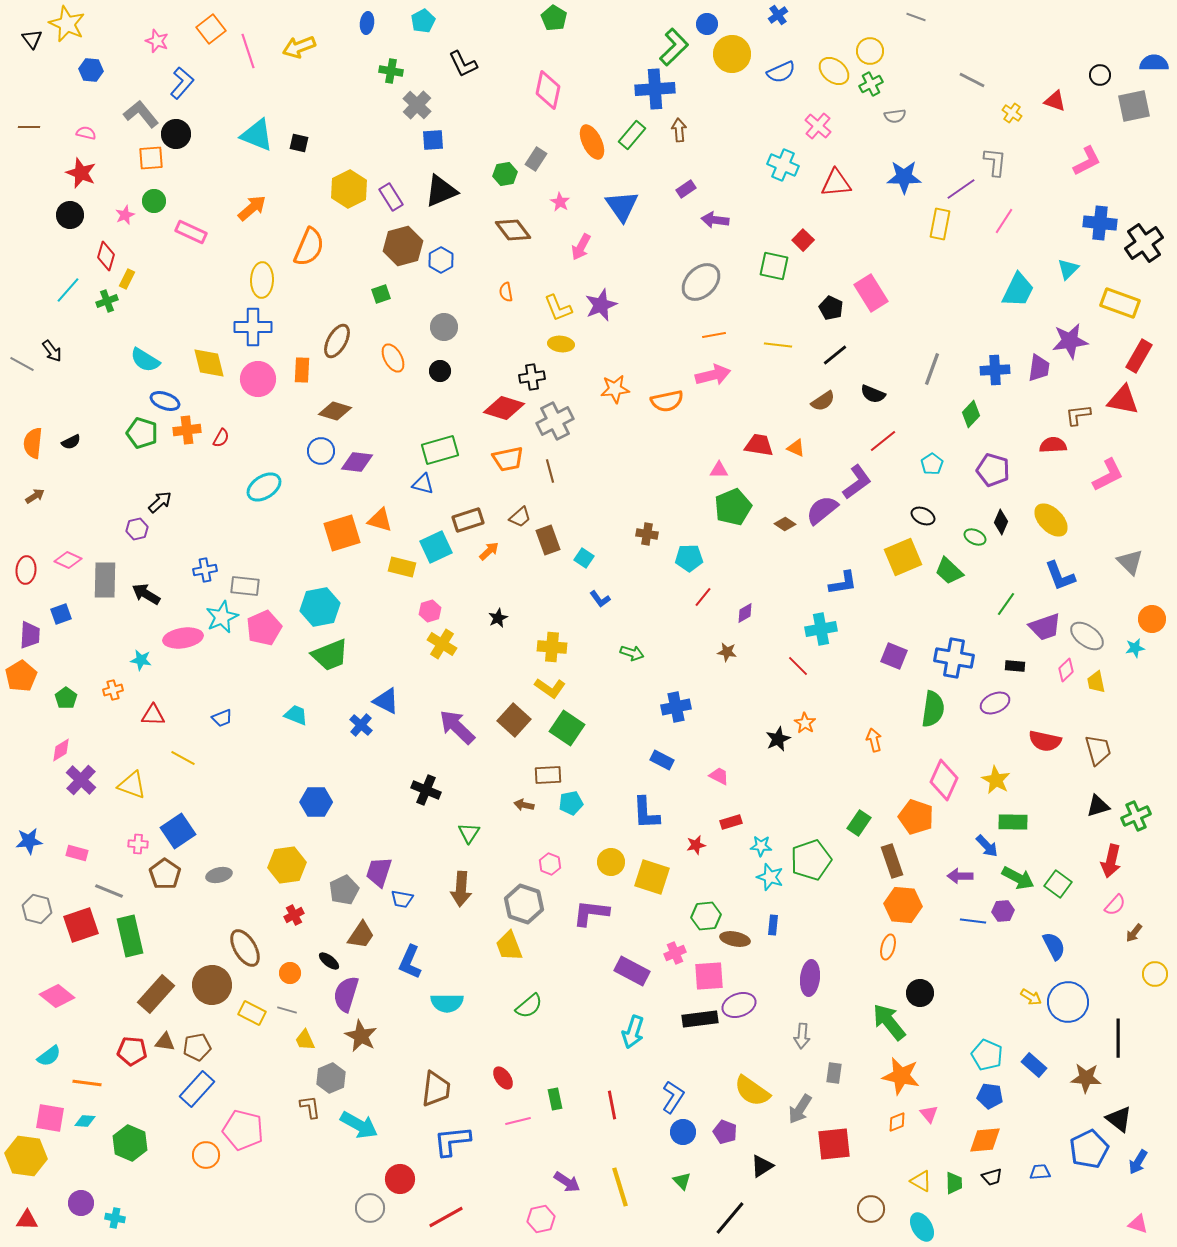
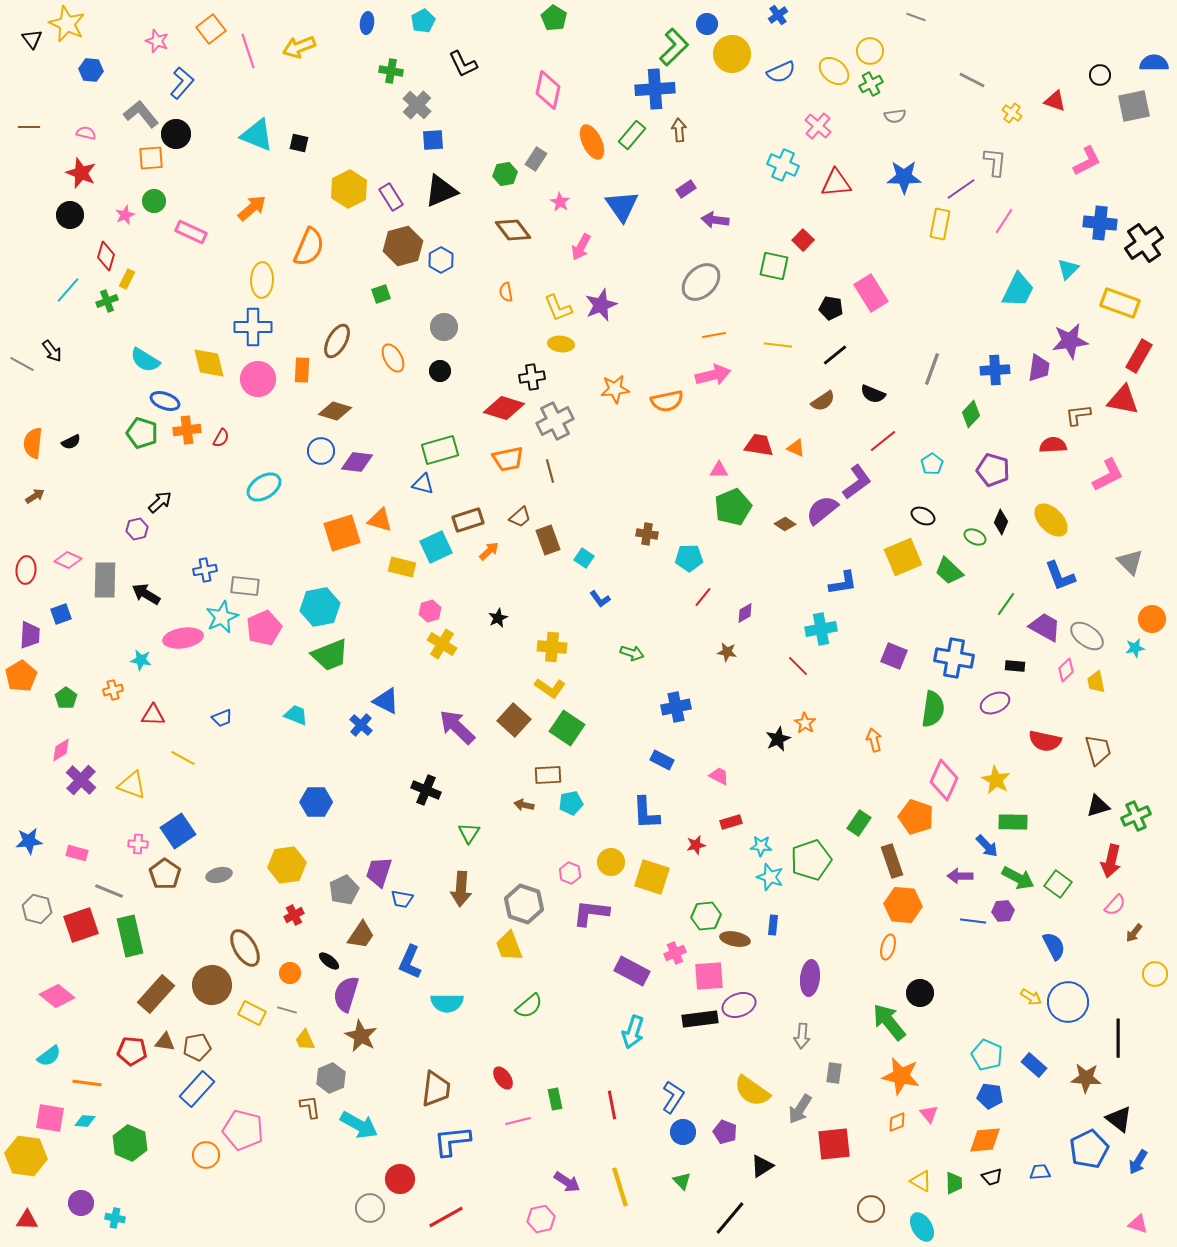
black pentagon at (831, 308): rotated 15 degrees counterclockwise
purple trapezoid at (1045, 627): rotated 132 degrees counterclockwise
pink hexagon at (550, 864): moved 20 px right, 9 px down
